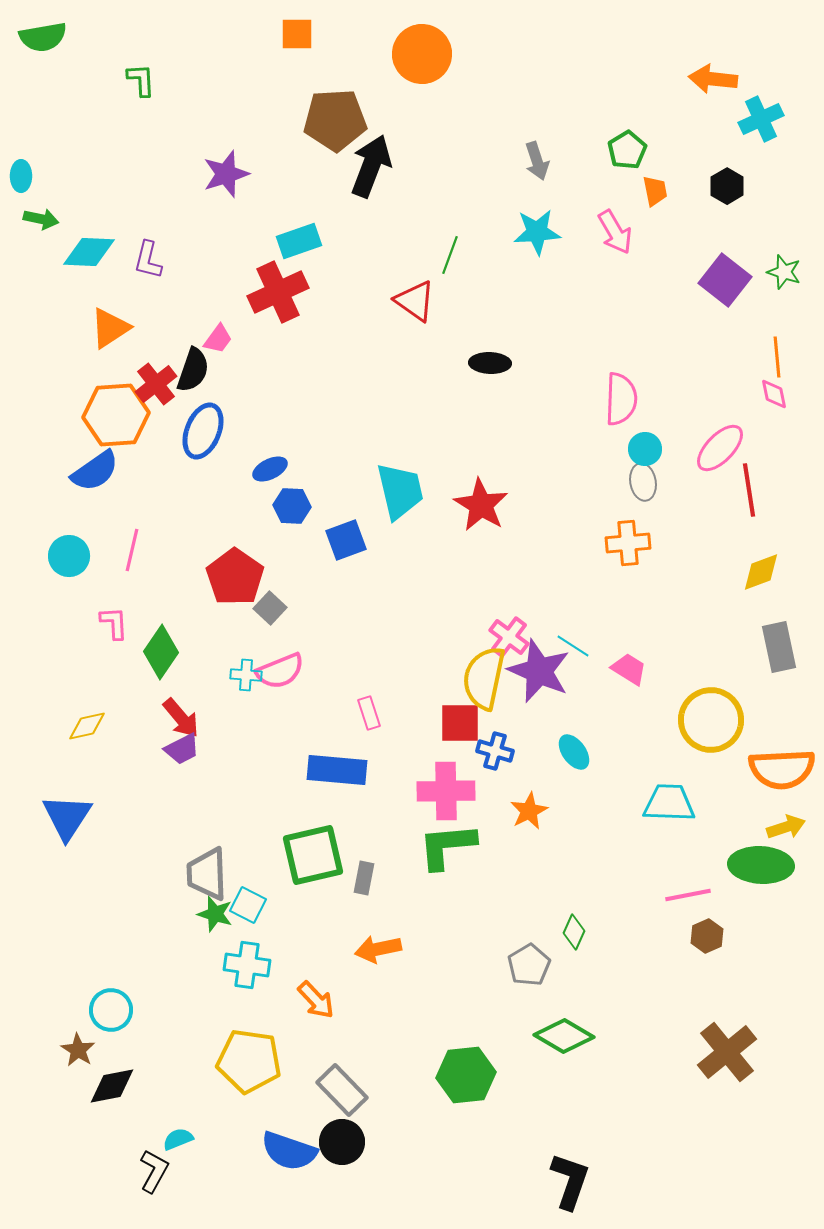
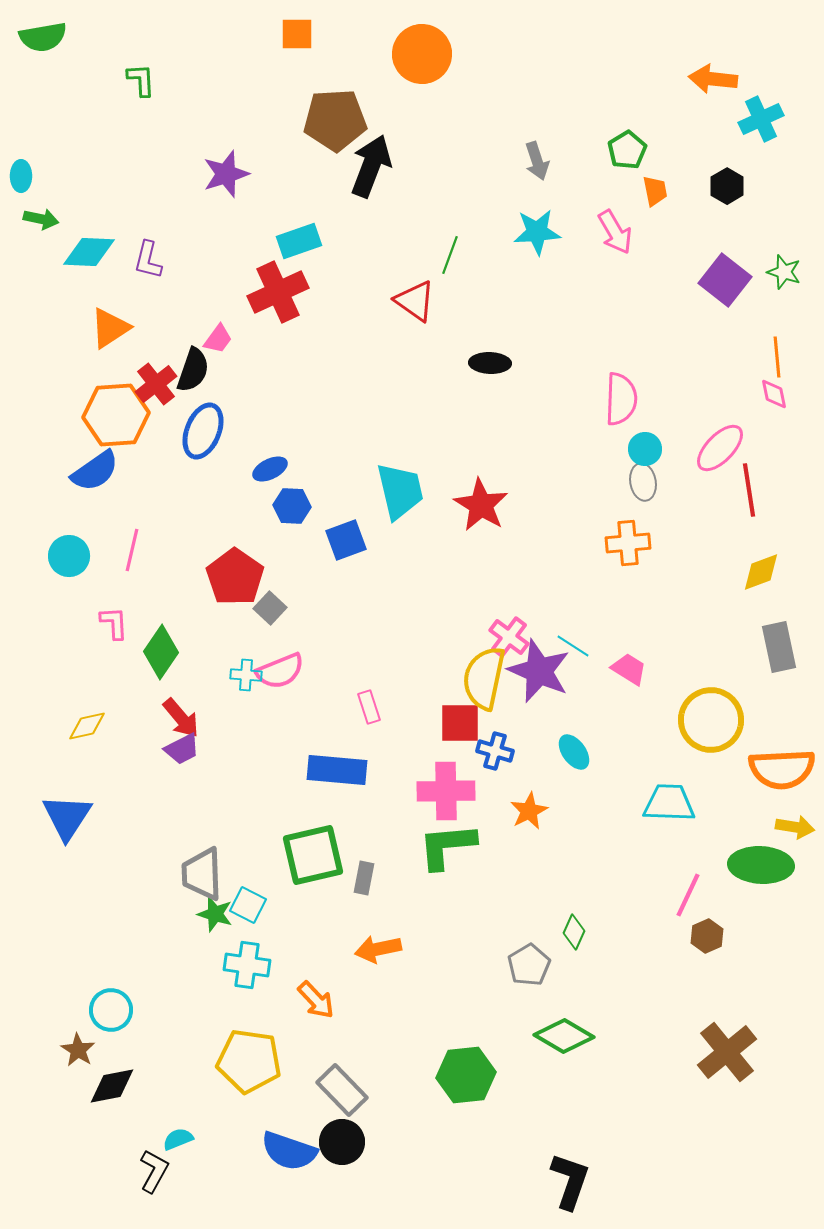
pink rectangle at (369, 713): moved 6 px up
yellow arrow at (786, 827): moved 9 px right; rotated 27 degrees clockwise
gray trapezoid at (207, 874): moved 5 px left
pink line at (688, 895): rotated 54 degrees counterclockwise
